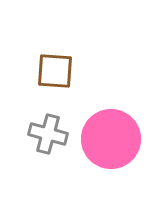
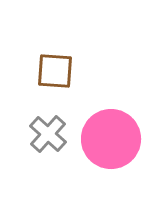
gray cross: rotated 27 degrees clockwise
